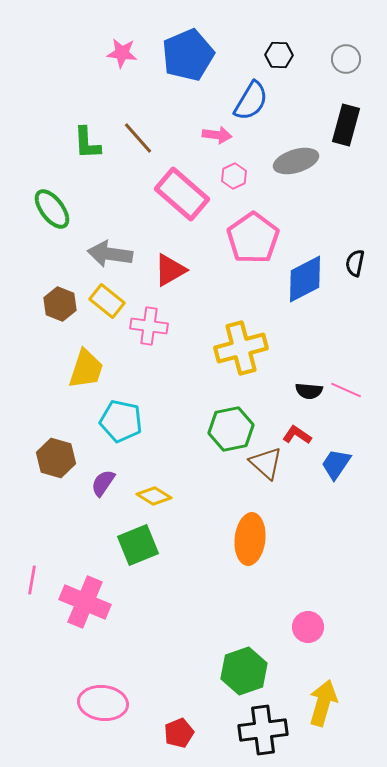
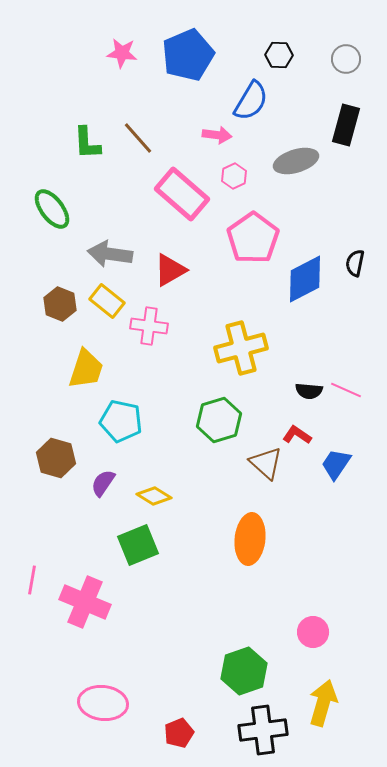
green hexagon at (231, 429): moved 12 px left, 9 px up; rotated 6 degrees counterclockwise
pink circle at (308, 627): moved 5 px right, 5 px down
